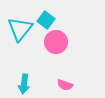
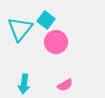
pink semicircle: rotated 49 degrees counterclockwise
